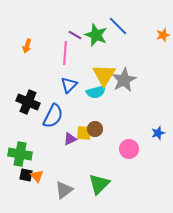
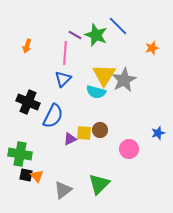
orange star: moved 11 px left, 13 px down
blue triangle: moved 6 px left, 6 px up
cyan semicircle: rotated 30 degrees clockwise
brown circle: moved 5 px right, 1 px down
gray triangle: moved 1 px left
